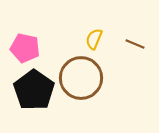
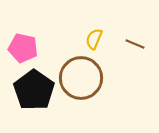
pink pentagon: moved 2 px left
